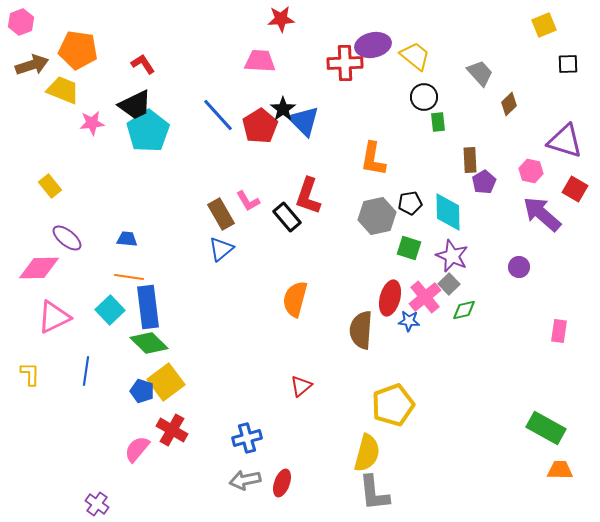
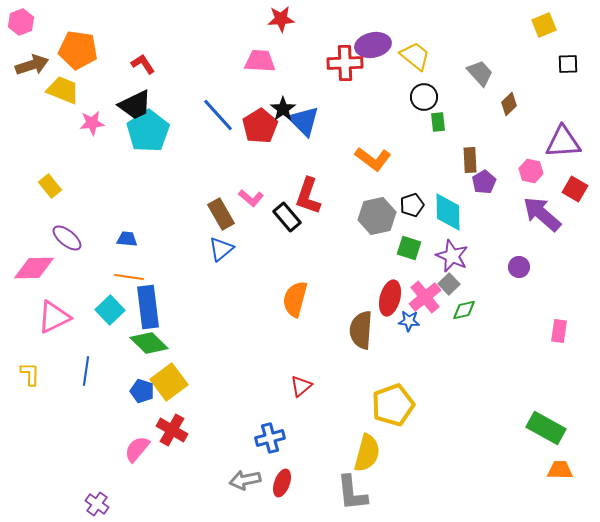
purple triangle at (565, 141): moved 2 px left, 1 px down; rotated 21 degrees counterclockwise
orange L-shape at (373, 159): rotated 63 degrees counterclockwise
pink L-shape at (248, 201): moved 3 px right, 3 px up; rotated 20 degrees counterclockwise
black pentagon at (410, 203): moved 2 px right, 2 px down; rotated 10 degrees counterclockwise
pink diamond at (39, 268): moved 5 px left
yellow square at (166, 382): moved 3 px right
blue cross at (247, 438): moved 23 px right
gray L-shape at (374, 493): moved 22 px left
